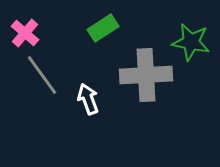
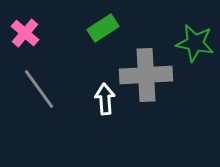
green star: moved 4 px right, 1 px down
gray line: moved 3 px left, 14 px down
white arrow: moved 17 px right; rotated 16 degrees clockwise
